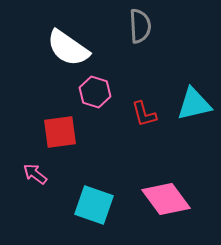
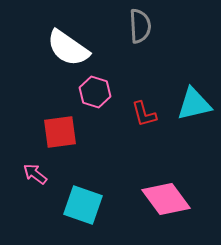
cyan square: moved 11 px left
